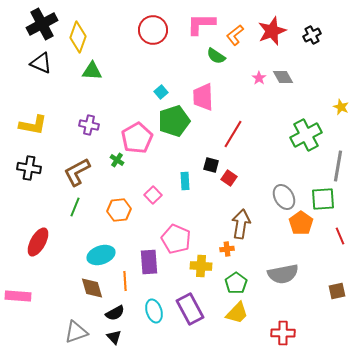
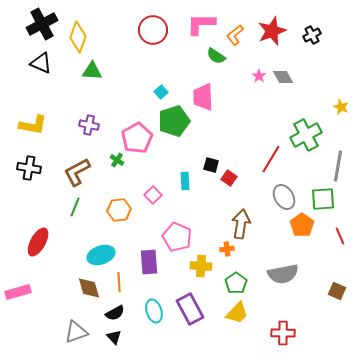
pink star at (259, 78): moved 2 px up
red line at (233, 134): moved 38 px right, 25 px down
orange pentagon at (301, 223): moved 1 px right, 2 px down
pink pentagon at (176, 239): moved 1 px right, 2 px up
orange line at (125, 281): moved 6 px left, 1 px down
brown diamond at (92, 288): moved 3 px left
brown square at (337, 291): rotated 36 degrees clockwise
pink rectangle at (18, 296): moved 4 px up; rotated 20 degrees counterclockwise
